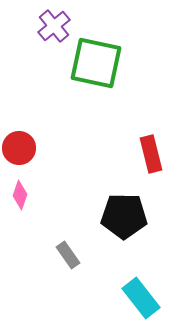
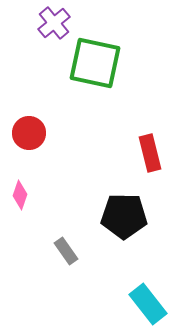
purple cross: moved 3 px up
green square: moved 1 px left
red circle: moved 10 px right, 15 px up
red rectangle: moved 1 px left, 1 px up
gray rectangle: moved 2 px left, 4 px up
cyan rectangle: moved 7 px right, 6 px down
